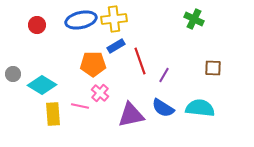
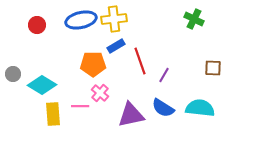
pink line: rotated 12 degrees counterclockwise
